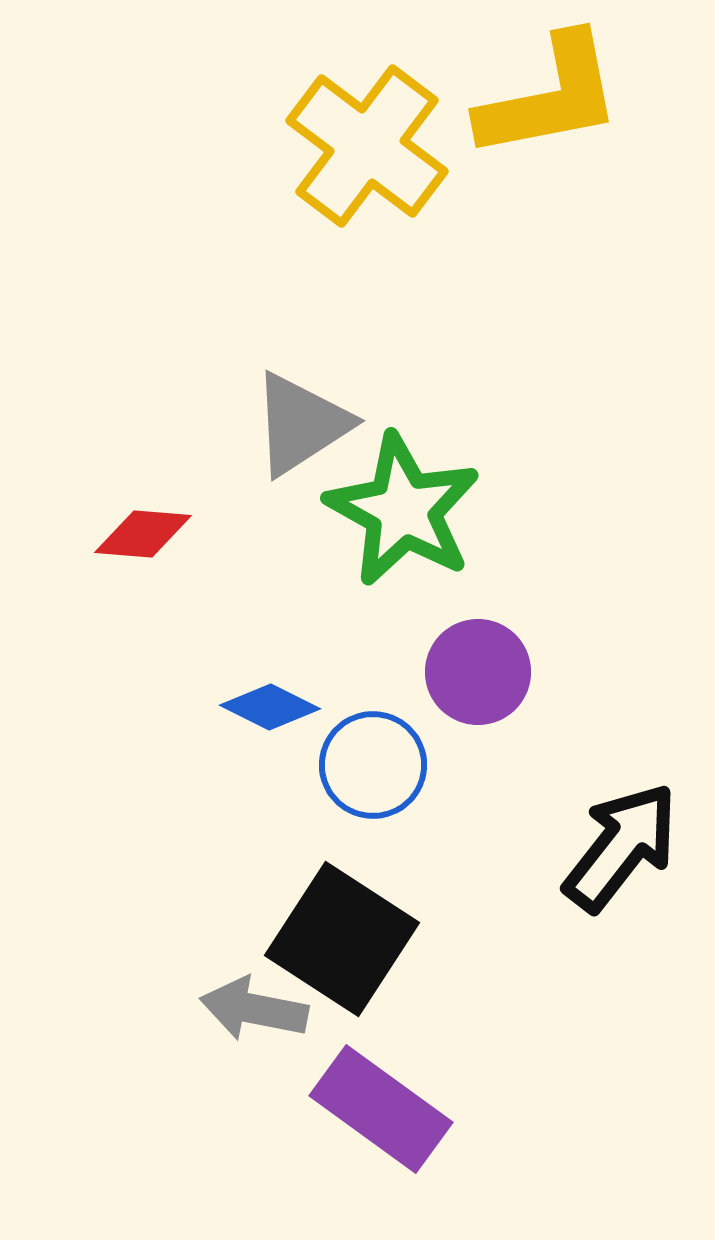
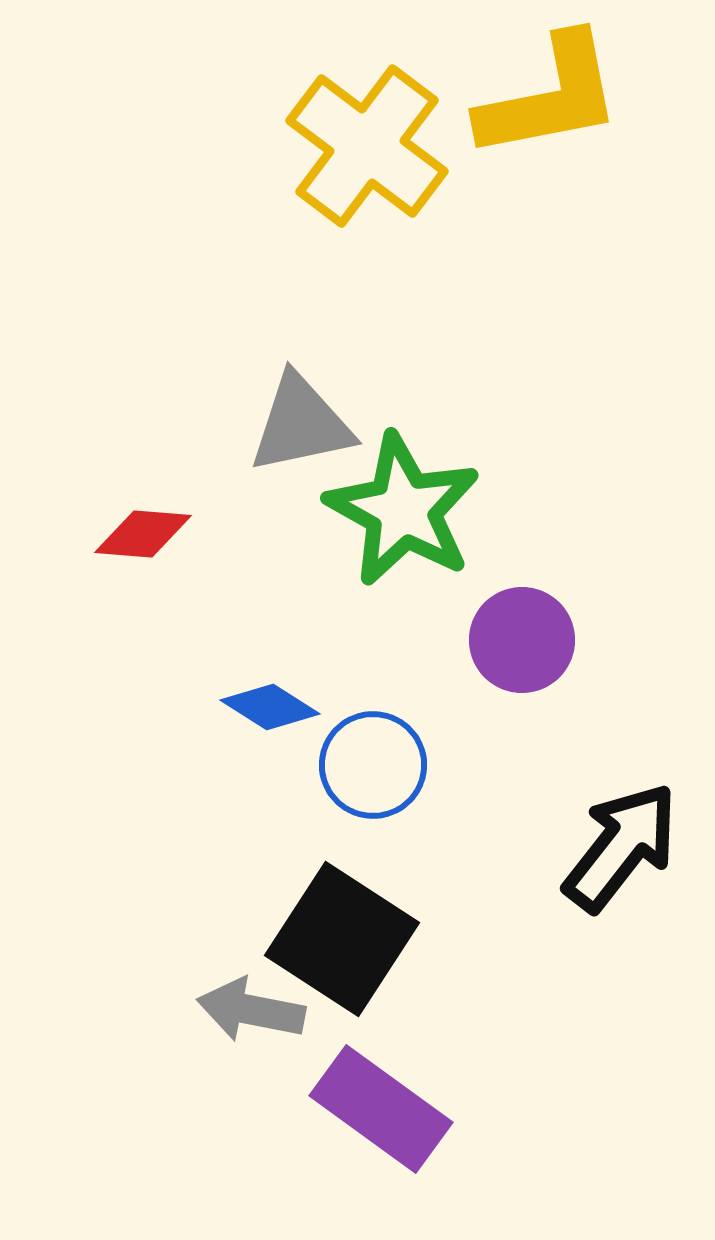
gray triangle: rotated 21 degrees clockwise
purple circle: moved 44 px right, 32 px up
blue diamond: rotated 6 degrees clockwise
gray arrow: moved 3 px left, 1 px down
